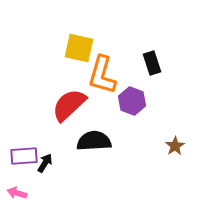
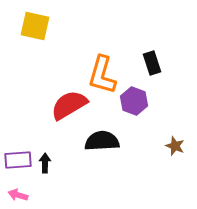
yellow square: moved 44 px left, 22 px up
purple hexagon: moved 2 px right
red semicircle: rotated 12 degrees clockwise
black semicircle: moved 8 px right
brown star: rotated 18 degrees counterclockwise
purple rectangle: moved 6 px left, 4 px down
black arrow: rotated 30 degrees counterclockwise
pink arrow: moved 1 px right, 2 px down
